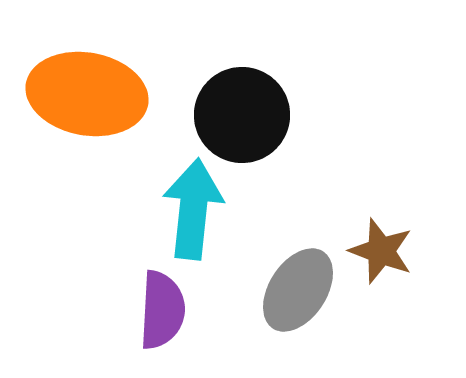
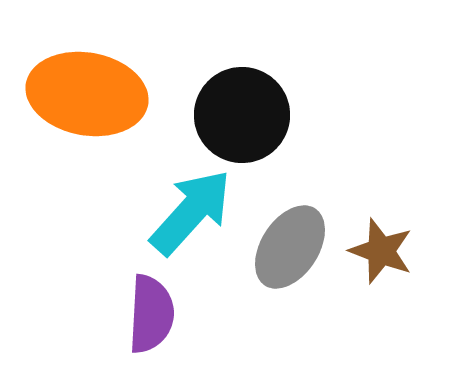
cyan arrow: moved 2 px left, 3 px down; rotated 36 degrees clockwise
gray ellipse: moved 8 px left, 43 px up
purple semicircle: moved 11 px left, 4 px down
